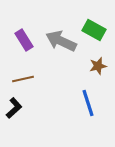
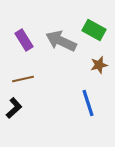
brown star: moved 1 px right, 1 px up
